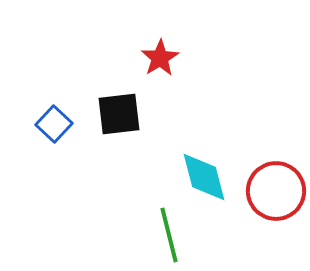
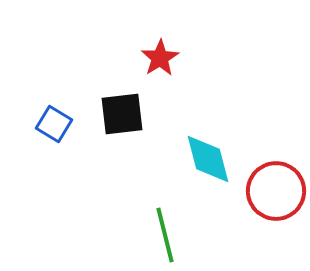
black square: moved 3 px right
blue square: rotated 12 degrees counterclockwise
cyan diamond: moved 4 px right, 18 px up
green line: moved 4 px left
